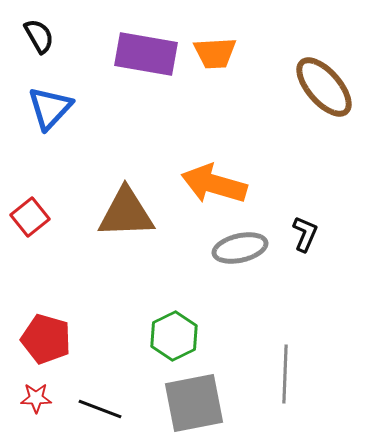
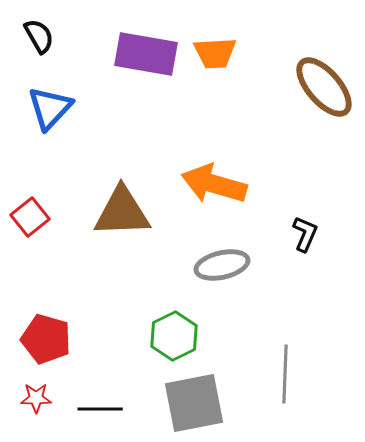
brown triangle: moved 4 px left, 1 px up
gray ellipse: moved 18 px left, 17 px down
black line: rotated 21 degrees counterclockwise
